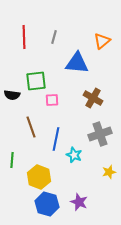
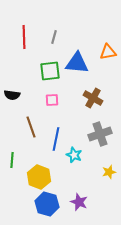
orange triangle: moved 6 px right, 11 px down; rotated 30 degrees clockwise
green square: moved 14 px right, 10 px up
